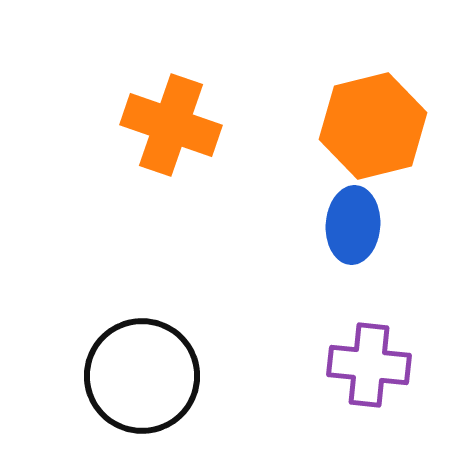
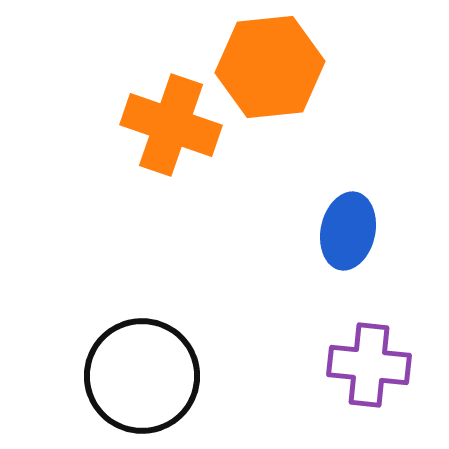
orange hexagon: moved 103 px left, 59 px up; rotated 8 degrees clockwise
blue ellipse: moved 5 px left, 6 px down; rotated 8 degrees clockwise
